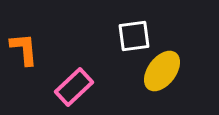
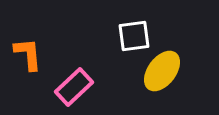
orange L-shape: moved 4 px right, 5 px down
